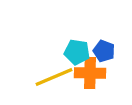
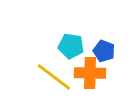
cyan pentagon: moved 6 px left, 6 px up
yellow line: rotated 60 degrees clockwise
